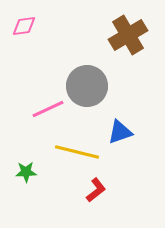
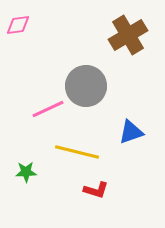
pink diamond: moved 6 px left, 1 px up
gray circle: moved 1 px left
blue triangle: moved 11 px right
red L-shape: rotated 55 degrees clockwise
